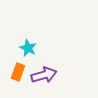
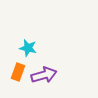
cyan star: rotated 12 degrees counterclockwise
